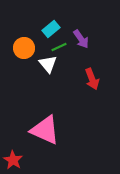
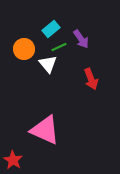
orange circle: moved 1 px down
red arrow: moved 1 px left
